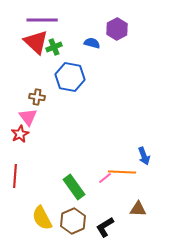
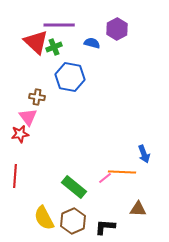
purple line: moved 17 px right, 5 px down
red star: rotated 18 degrees clockwise
blue arrow: moved 2 px up
green rectangle: rotated 15 degrees counterclockwise
yellow semicircle: moved 2 px right
black L-shape: rotated 35 degrees clockwise
